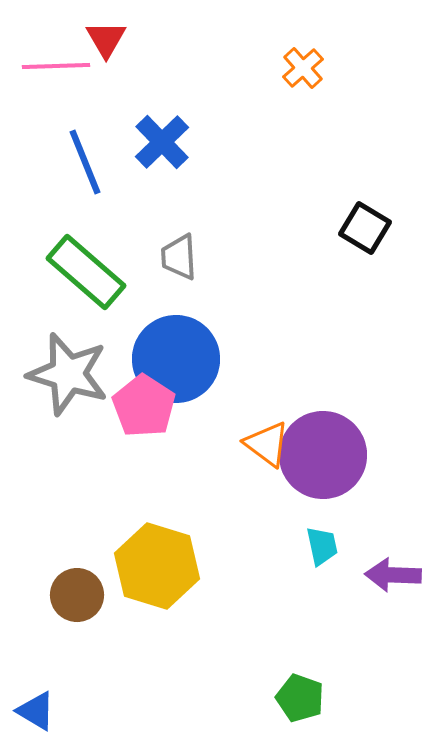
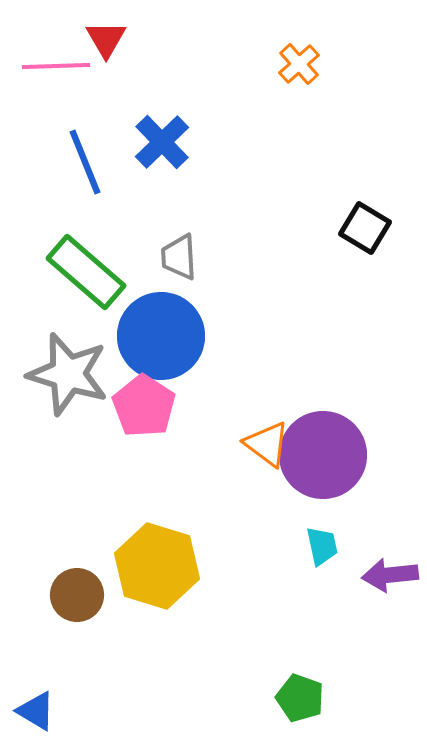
orange cross: moved 4 px left, 4 px up
blue circle: moved 15 px left, 23 px up
purple arrow: moved 3 px left; rotated 8 degrees counterclockwise
